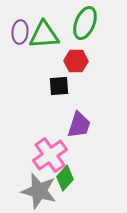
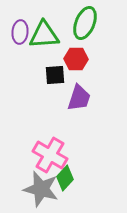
red hexagon: moved 2 px up
black square: moved 4 px left, 11 px up
purple trapezoid: moved 27 px up
pink cross: rotated 24 degrees counterclockwise
gray star: moved 2 px right, 2 px up
